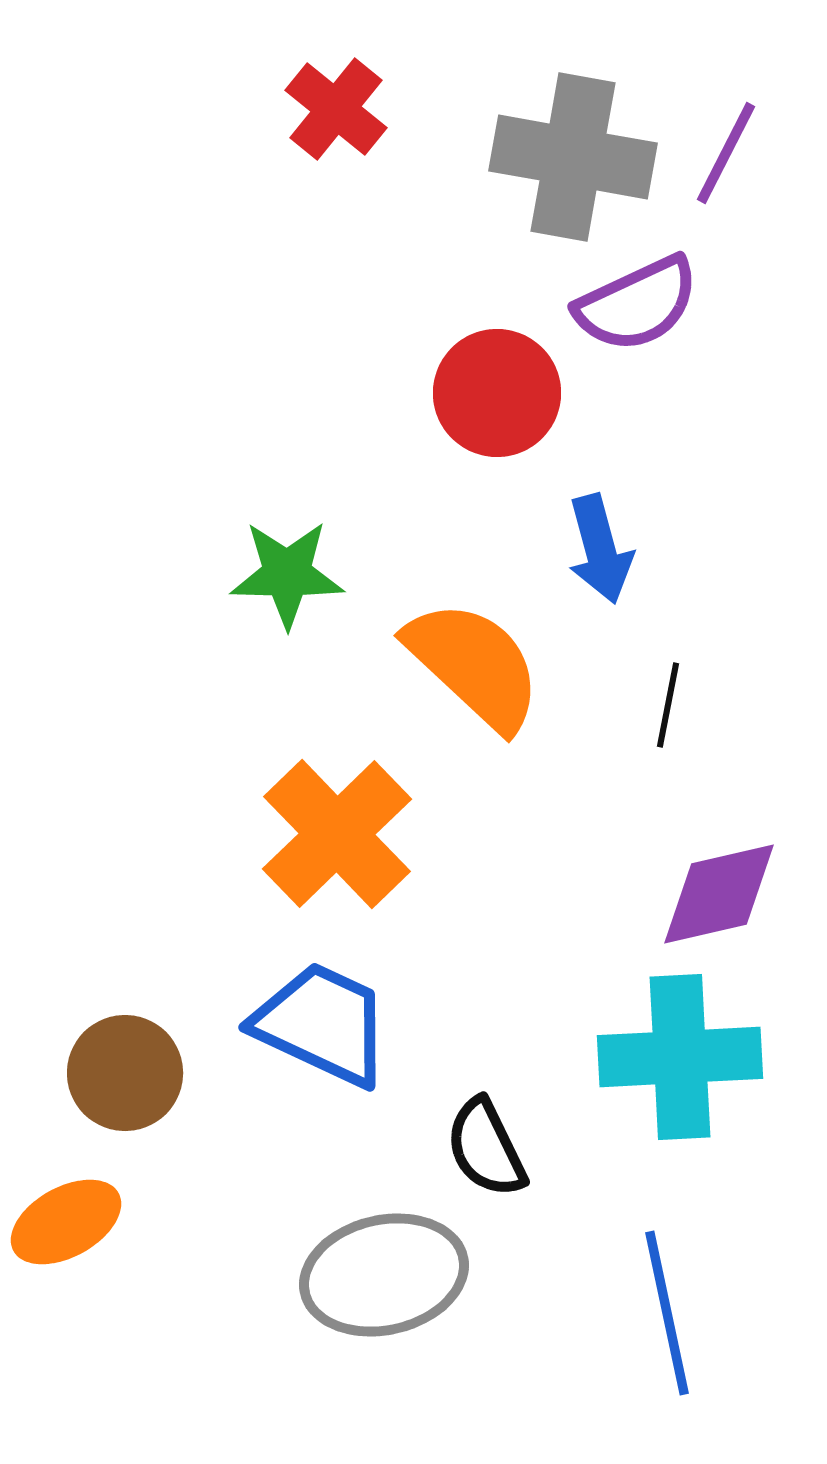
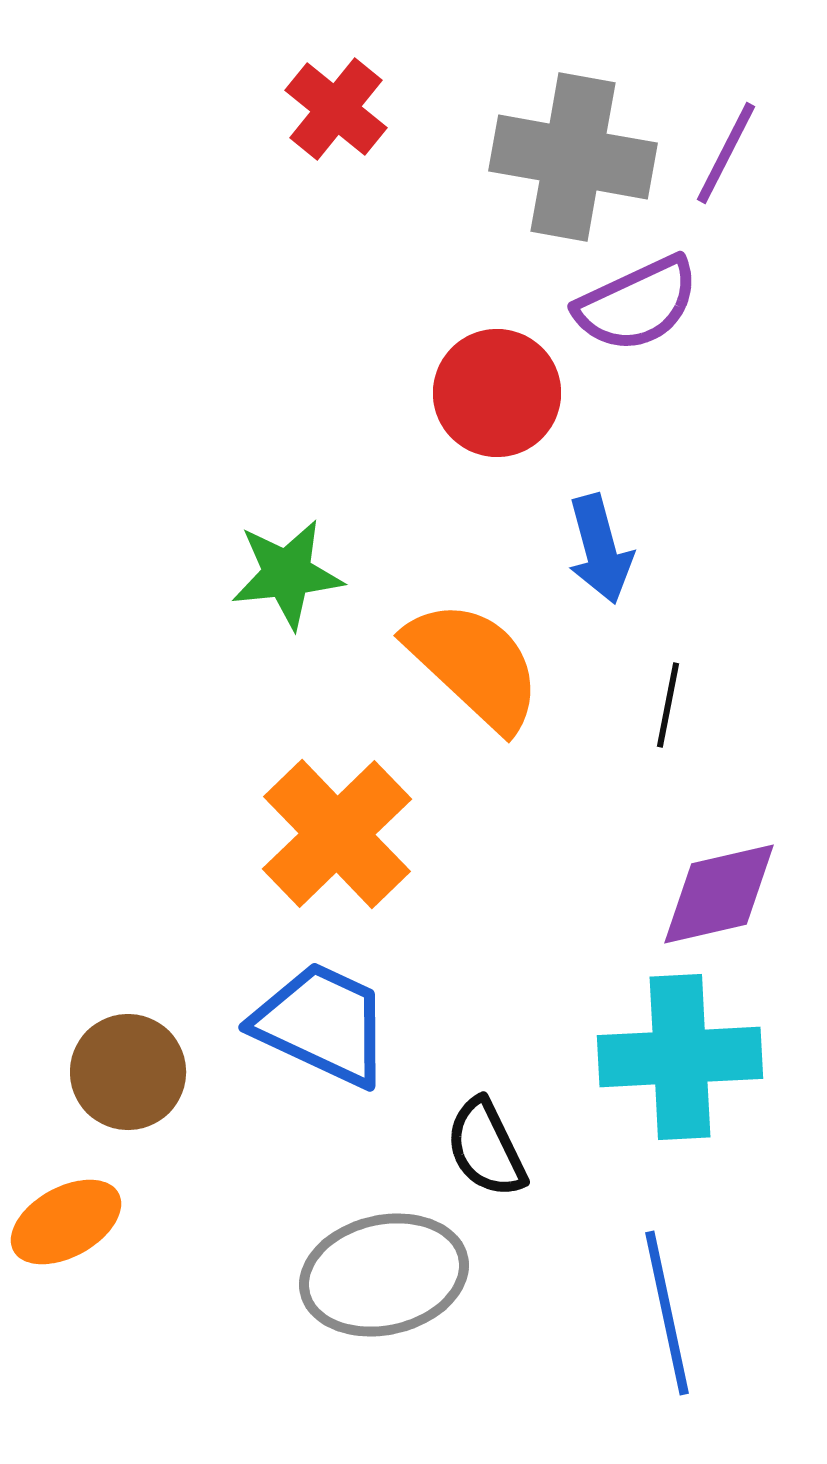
green star: rotated 7 degrees counterclockwise
brown circle: moved 3 px right, 1 px up
